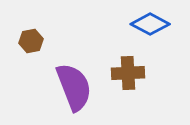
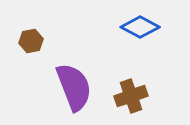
blue diamond: moved 10 px left, 3 px down
brown cross: moved 3 px right, 23 px down; rotated 16 degrees counterclockwise
